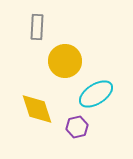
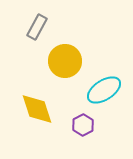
gray rectangle: rotated 25 degrees clockwise
cyan ellipse: moved 8 px right, 4 px up
purple hexagon: moved 6 px right, 2 px up; rotated 15 degrees counterclockwise
